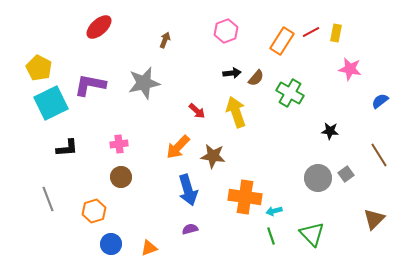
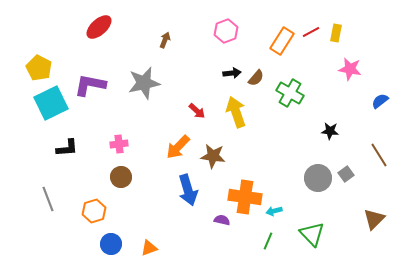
purple semicircle: moved 32 px right, 9 px up; rotated 28 degrees clockwise
green line: moved 3 px left, 5 px down; rotated 42 degrees clockwise
